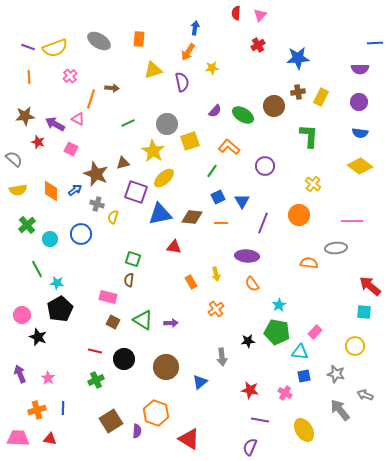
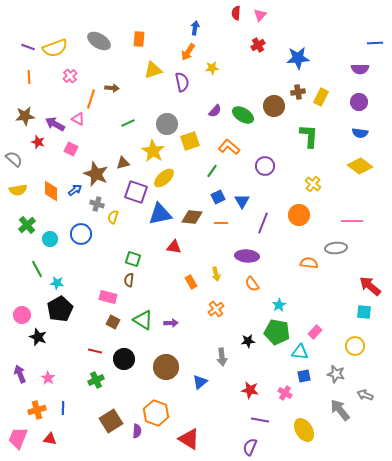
pink trapezoid at (18, 438): rotated 70 degrees counterclockwise
